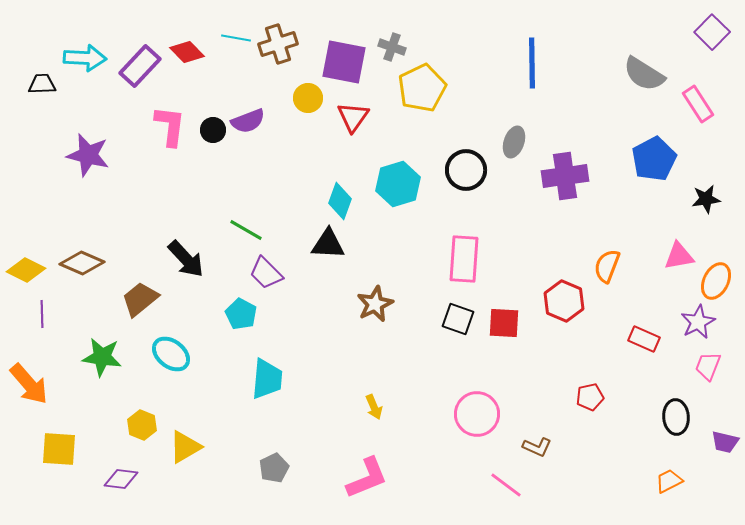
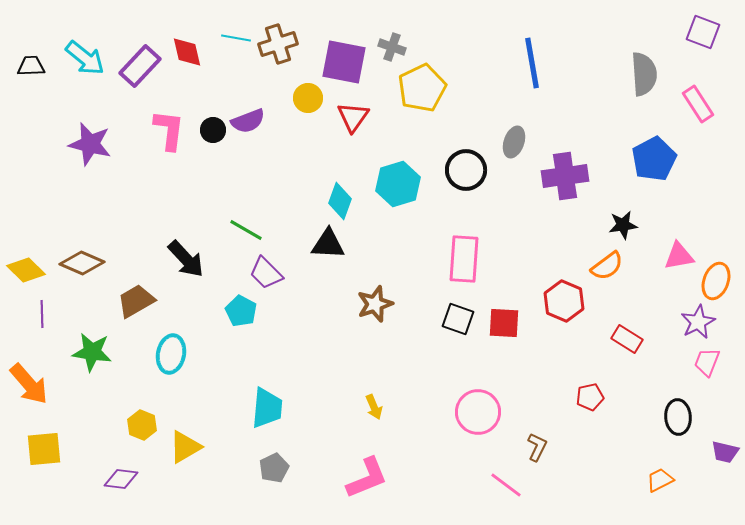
purple square at (712, 32): moved 9 px left; rotated 24 degrees counterclockwise
red diamond at (187, 52): rotated 32 degrees clockwise
cyan arrow at (85, 58): rotated 36 degrees clockwise
blue line at (532, 63): rotated 9 degrees counterclockwise
gray semicircle at (644, 74): rotated 126 degrees counterclockwise
black trapezoid at (42, 84): moved 11 px left, 18 px up
pink L-shape at (170, 126): moved 1 px left, 4 px down
purple star at (88, 155): moved 2 px right, 11 px up
black star at (706, 199): moved 83 px left, 26 px down
orange semicircle at (607, 266): rotated 148 degrees counterclockwise
yellow diamond at (26, 270): rotated 18 degrees clockwise
orange ellipse at (716, 281): rotated 6 degrees counterclockwise
brown trapezoid at (140, 299): moved 4 px left, 2 px down; rotated 9 degrees clockwise
brown star at (375, 304): rotated 6 degrees clockwise
cyan pentagon at (241, 314): moved 3 px up
red rectangle at (644, 339): moved 17 px left; rotated 8 degrees clockwise
cyan ellipse at (171, 354): rotated 63 degrees clockwise
green star at (102, 357): moved 10 px left, 5 px up
pink trapezoid at (708, 366): moved 1 px left, 4 px up
cyan trapezoid at (267, 379): moved 29 px down
pink circle at (477, 414): moved 1 px right, 2 px up
black ellipse at (676, 417): moved 2 px right
purple trapezoid at (725, 442): moved 10 px down
brown L-shape at (537, 447): rotated 88 degrees counterclockwise
yellow square at (59, 449): moved 15 px left; rotated 9 degrees counterclockwise
orange trapezoid at (669, 481): moved 9 px left, 1 px up
